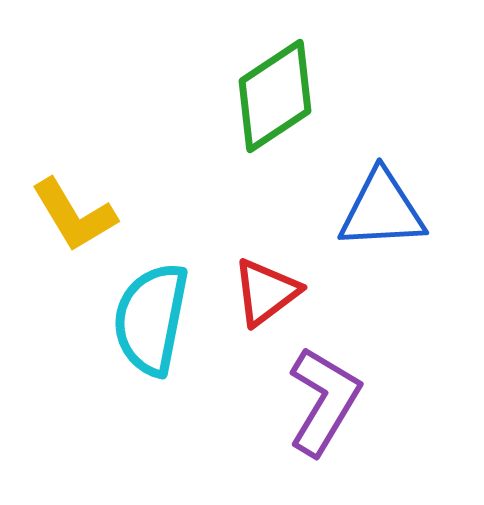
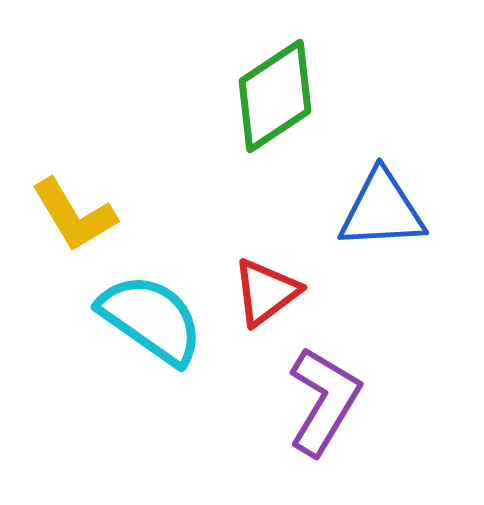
cyan semicircle: rotated 114 degrees clockwise
